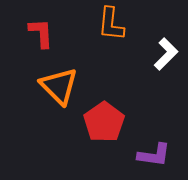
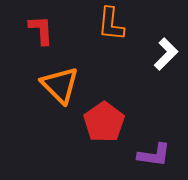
red L-shape: moved 3 px up
orange triangle: moved 1 px right, 1 px up
